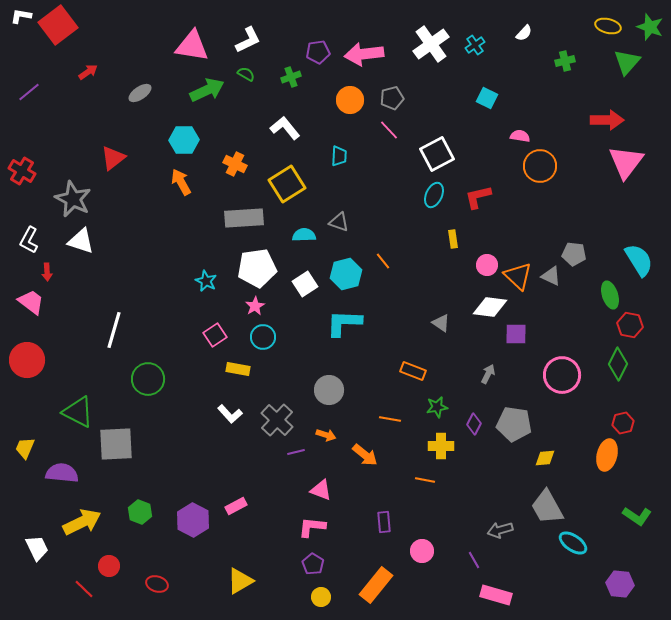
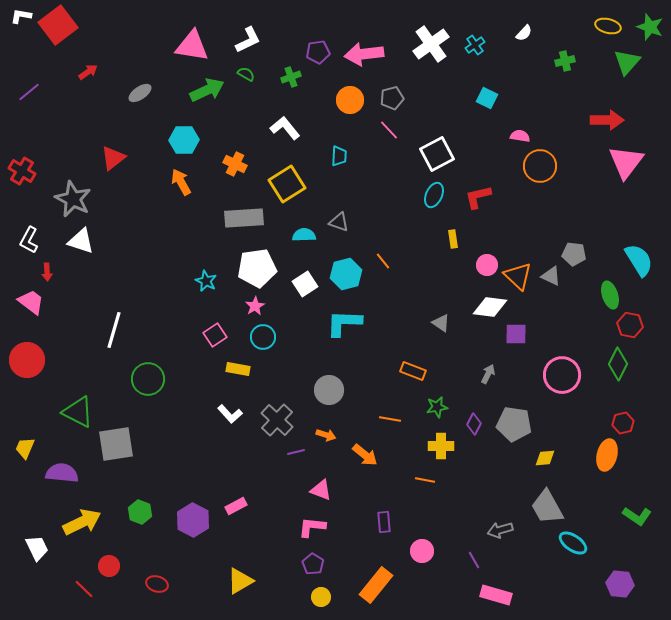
gray square at (116, 444): rotated 6 degrees counterclockwise
